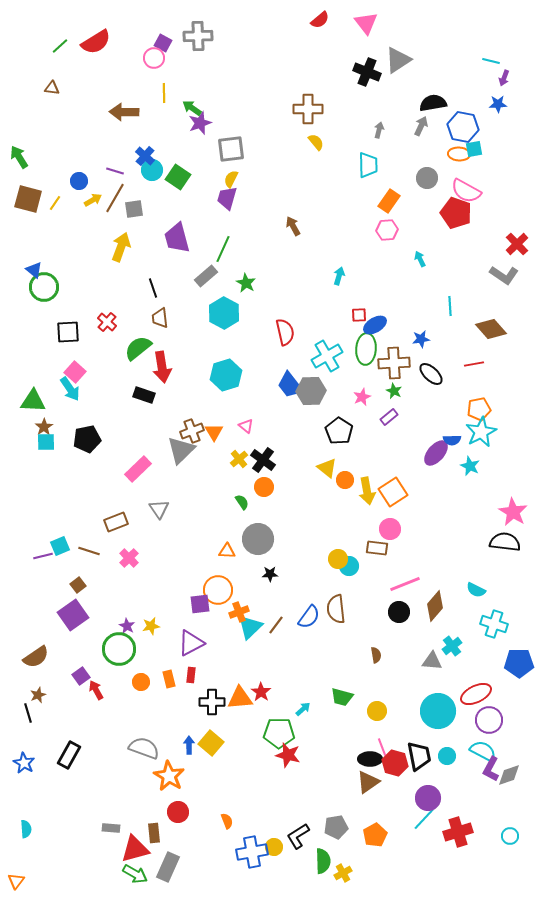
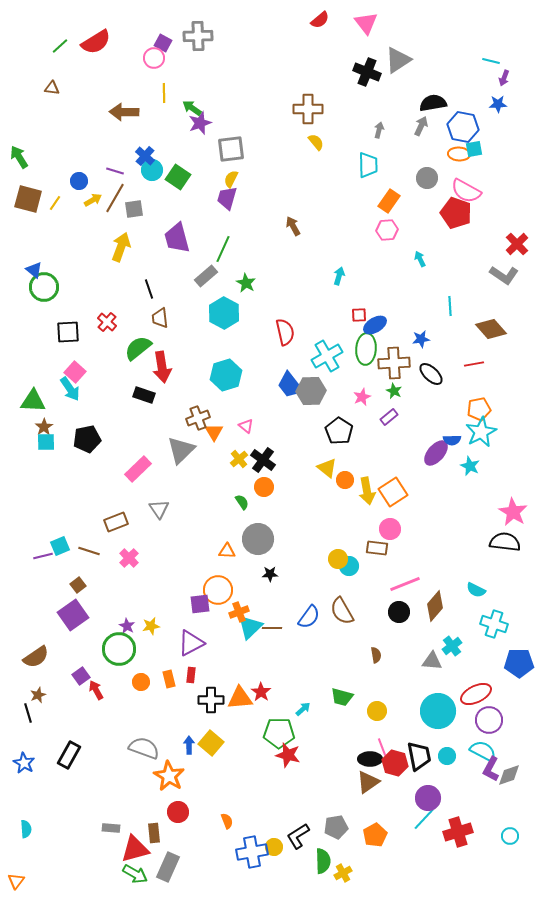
black line at (153, 288): moved 4 px left, 1 px down
brown cross at (192, 431): moved 6 px right, 13 px up
brown semicircle at (336, 609): moved 6 px right, 2 px down; rotated 24 degrees counterclockwise
brown line at (276, 625): moved 4 px left, 3 px down; rotated 54 degrees clockwise
black cross at (212, 702): moved 1 px left, 2 px up
